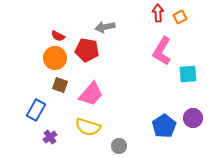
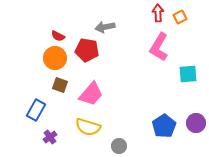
pink L-shape: moved 3 px left, 4 px up
purple circle: moved 3 px right, 5 px down
